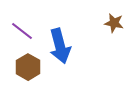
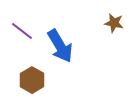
blue arrow: rotated 16 degrees counterclockwise
brown hexagon: moved 4 px right, 13 px down
